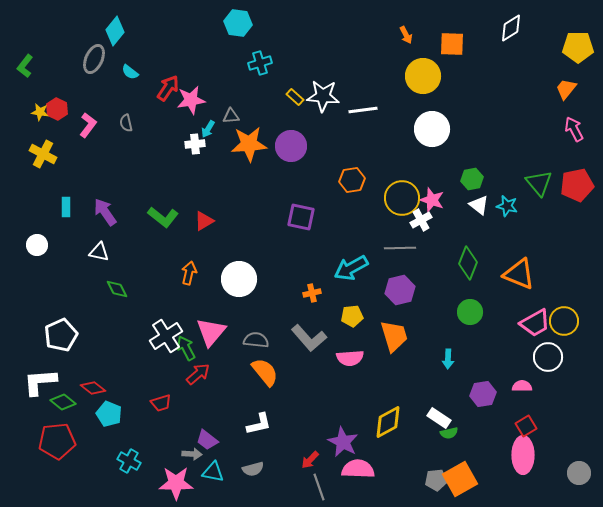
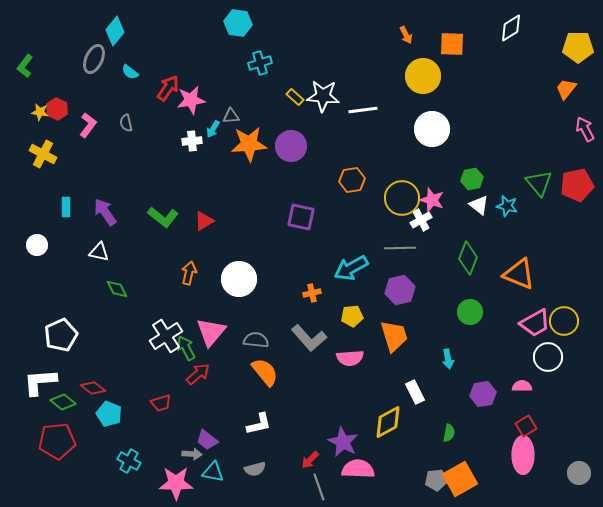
cyan arrow at (208, 129): moved 5 px right
pink arrow at (574, 129): moved 11 px right
white cross at (195, 144): moved 3 px left, 3 px up
green diamond at (468, 263): moved 5 px up
cyan arrow at (448, 359): rotated 12 degrees counterclockwise
white rectangle at (439, 418): moved 24 px left, 26 px up; rotated 30 degrees clockwise
green semicircle at (449, 433): rotated 66 degrees counterclockwise
gray semicircle at (253, 469): moved 2 px right
